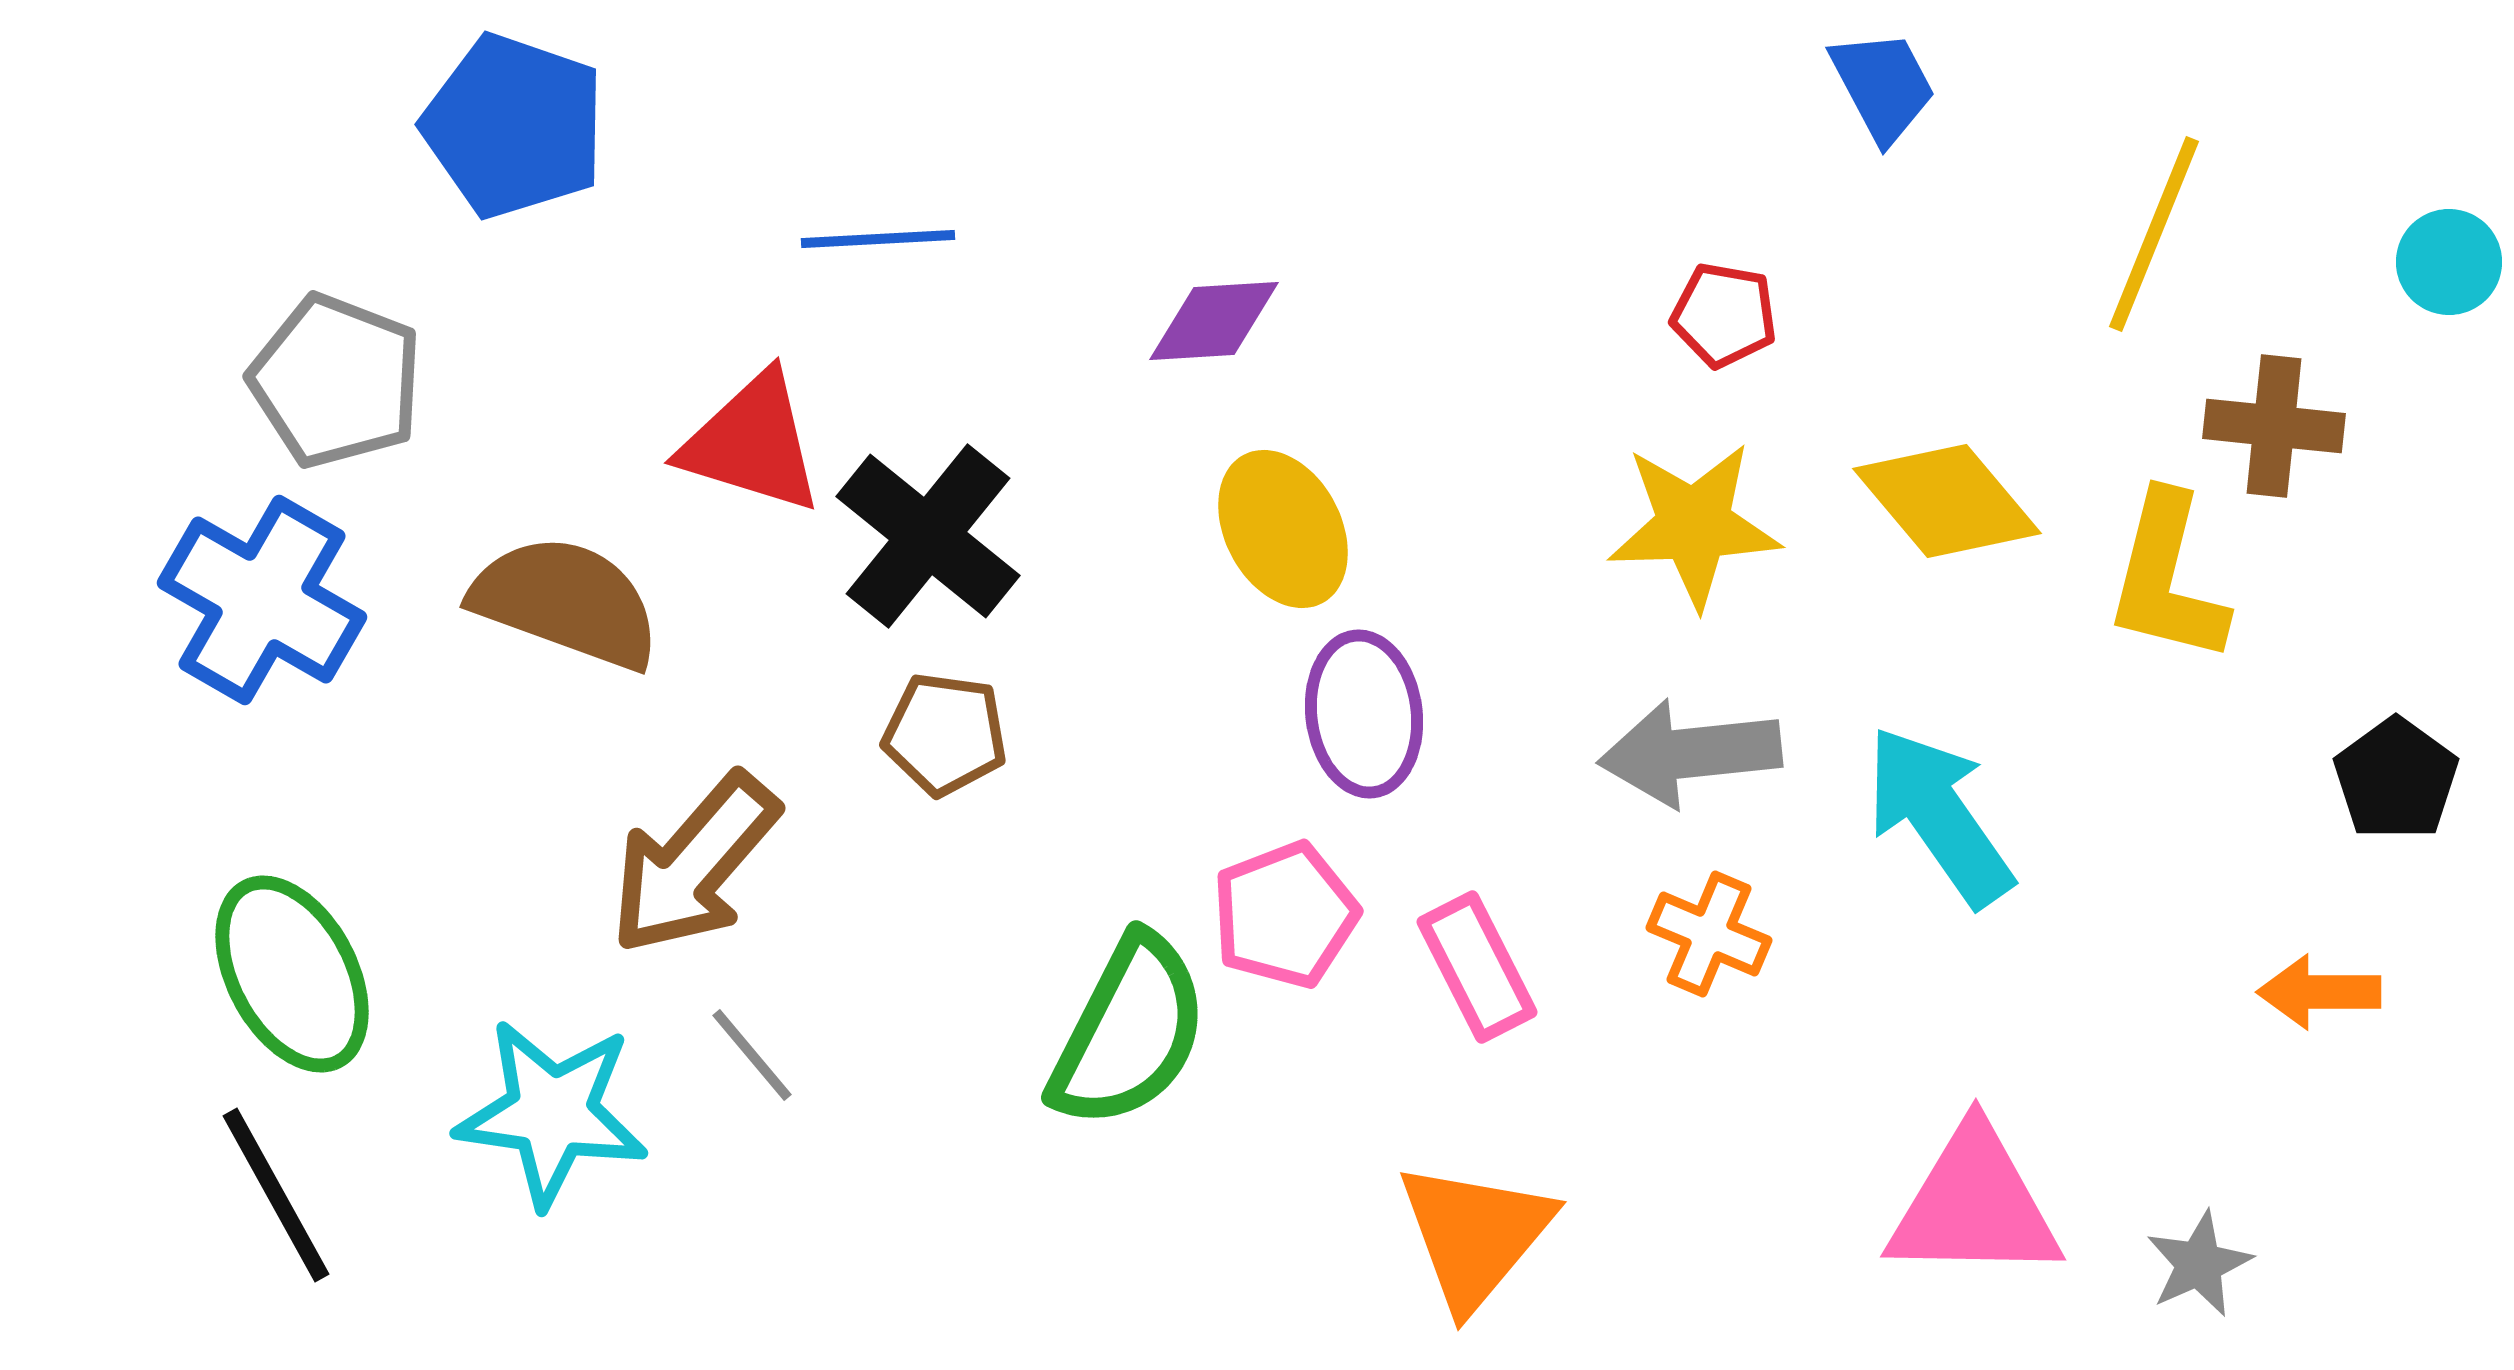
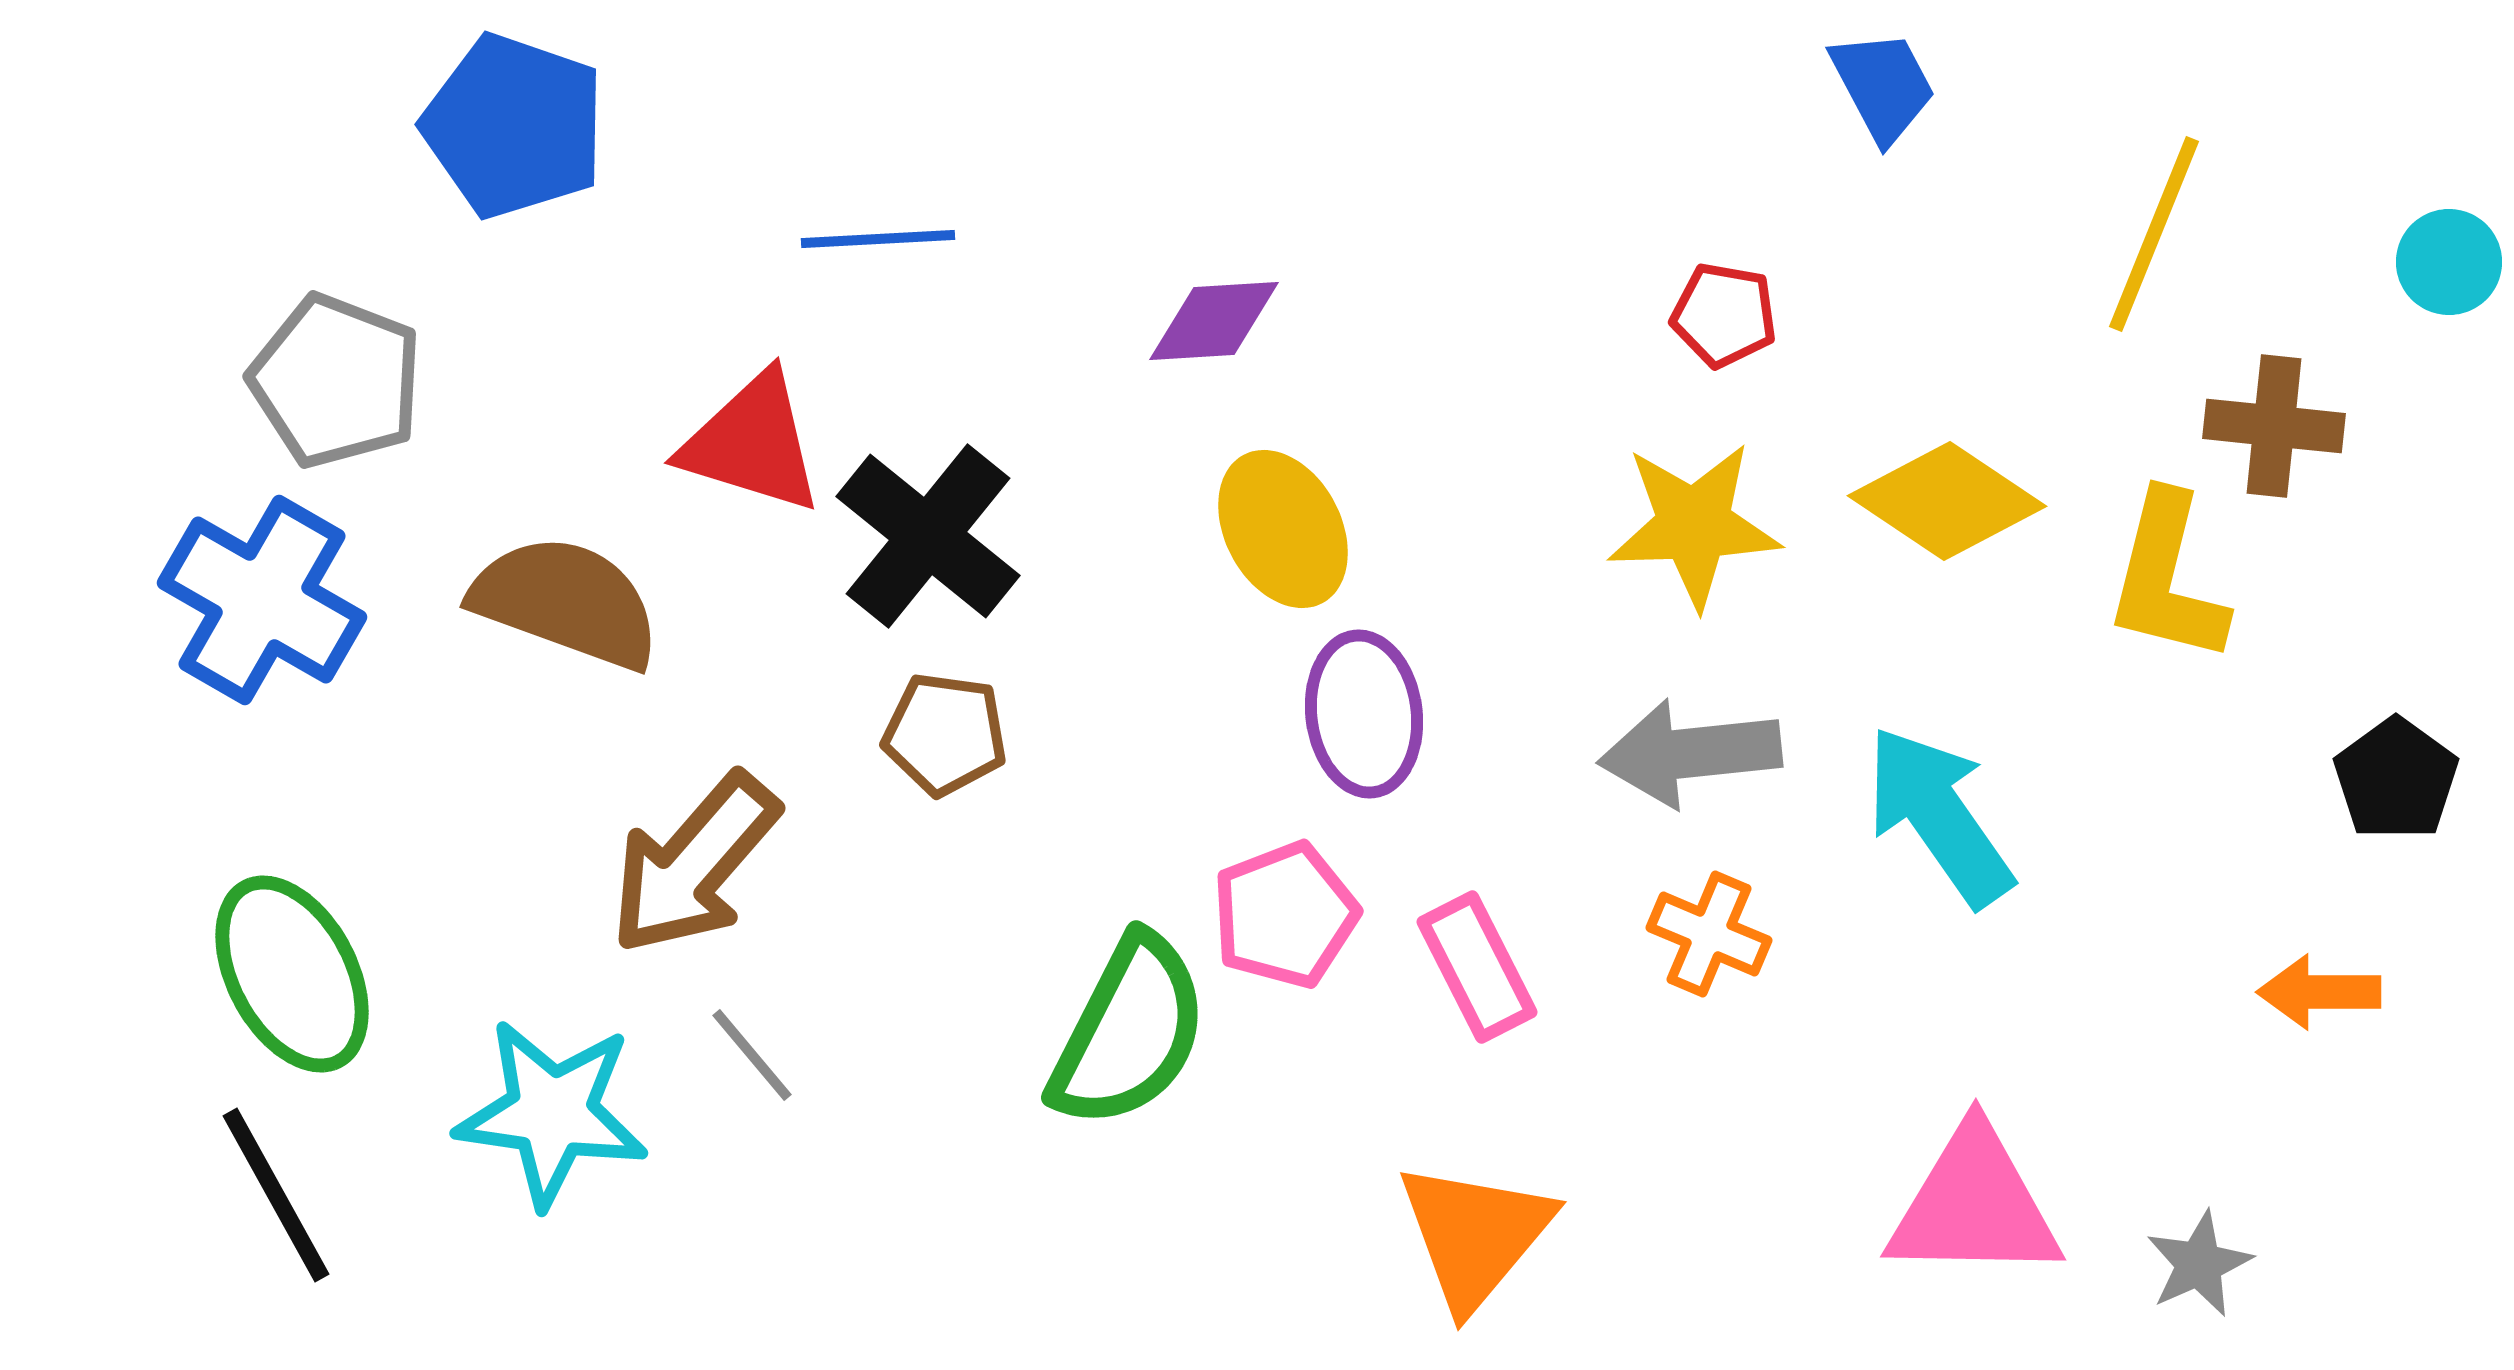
yellow diamond: rotated 16 degrees counterclockwise
